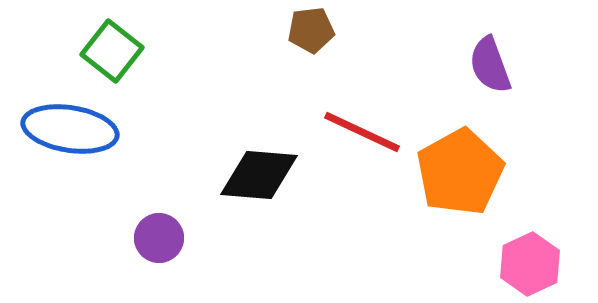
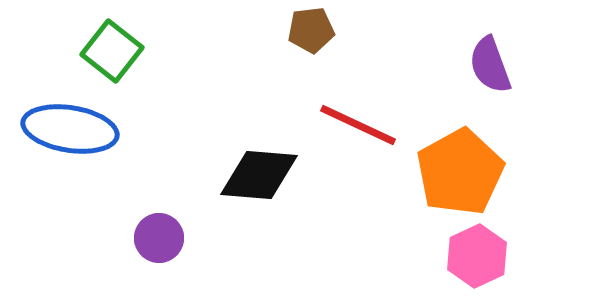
red line: moved 4 px left, 7 px up
pink hexagon: moved 53 px left, 8 px up
